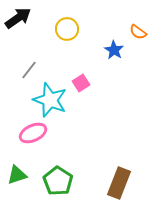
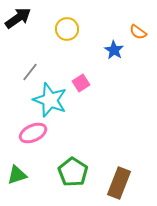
gray line: moved 1 px right, 2 px down
green pentagon: moved 15 px right, 9 px up
